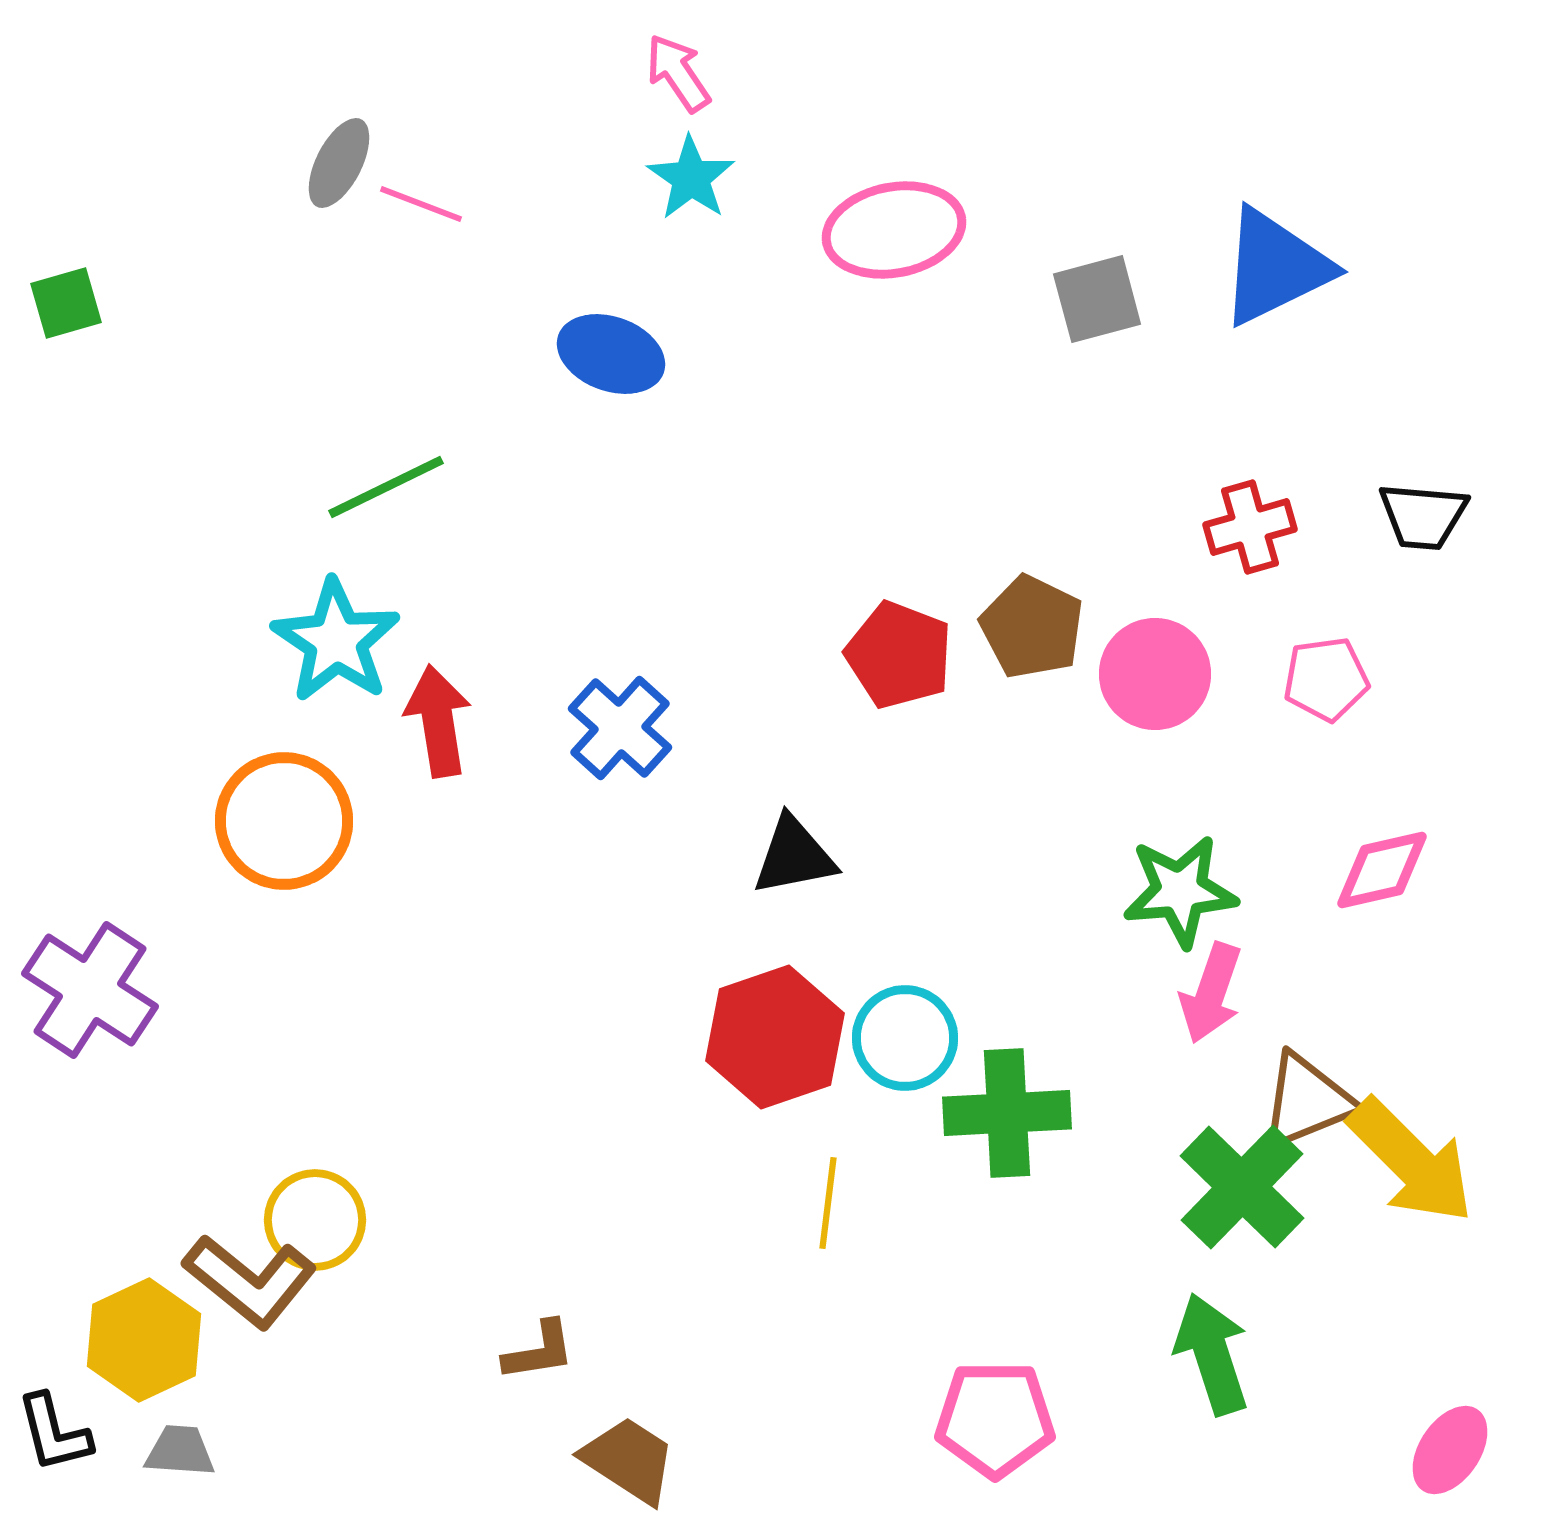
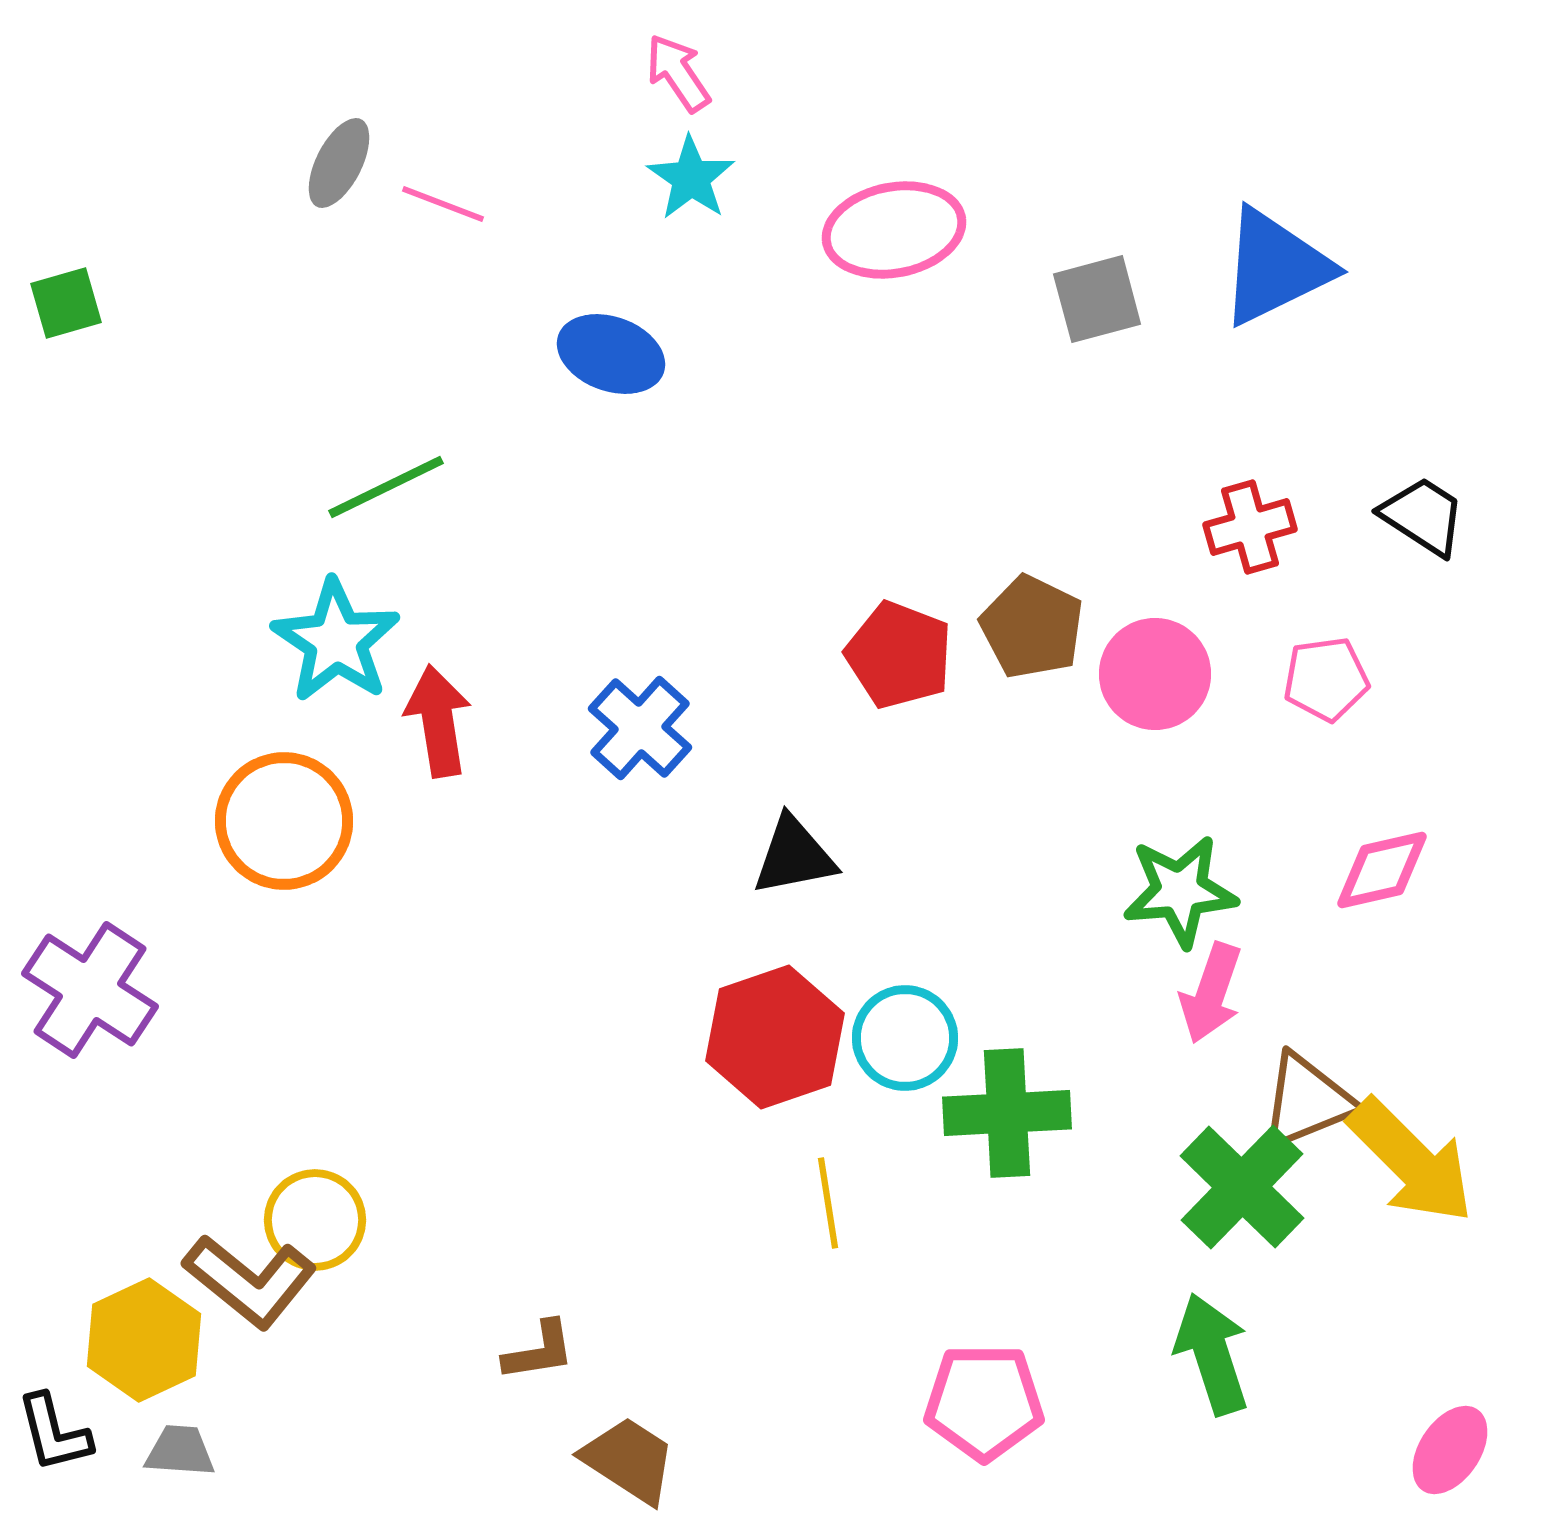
pink line at (421, 204): moved 22 px right
black trapezoid at (1423, 516): rotated 152 degrees counterclockwise
blue cross at (620, 728): moved 20 px right
yellow line at (828, 1203): rotated 16 degrees counterclockwise
pink pentagon at (995, 1419): moved 11 px left, 17 px up
